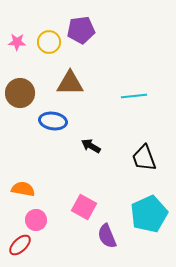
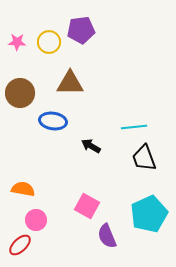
cyan line: moved 31 px down
pink square: moved 3 px right, 1 px up
